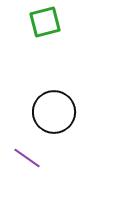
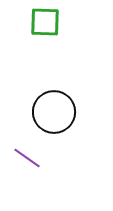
green square: rotated 16 degrees clockwise
